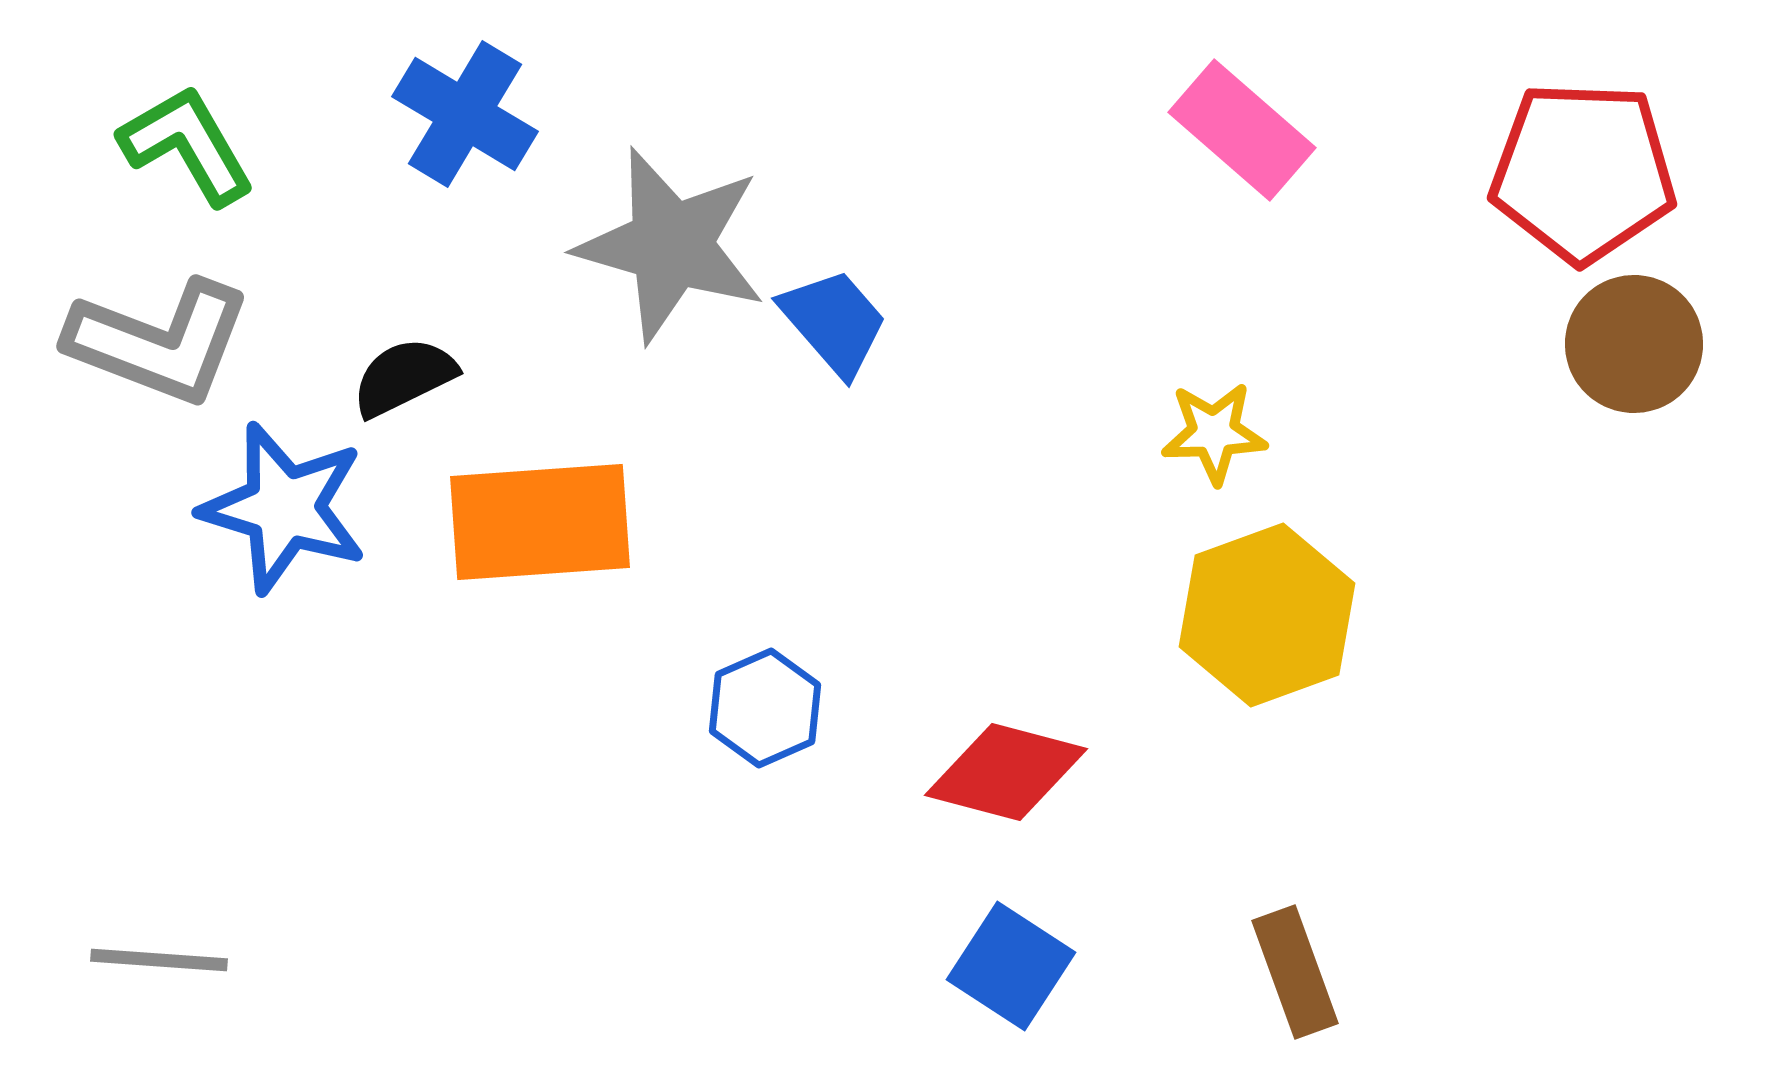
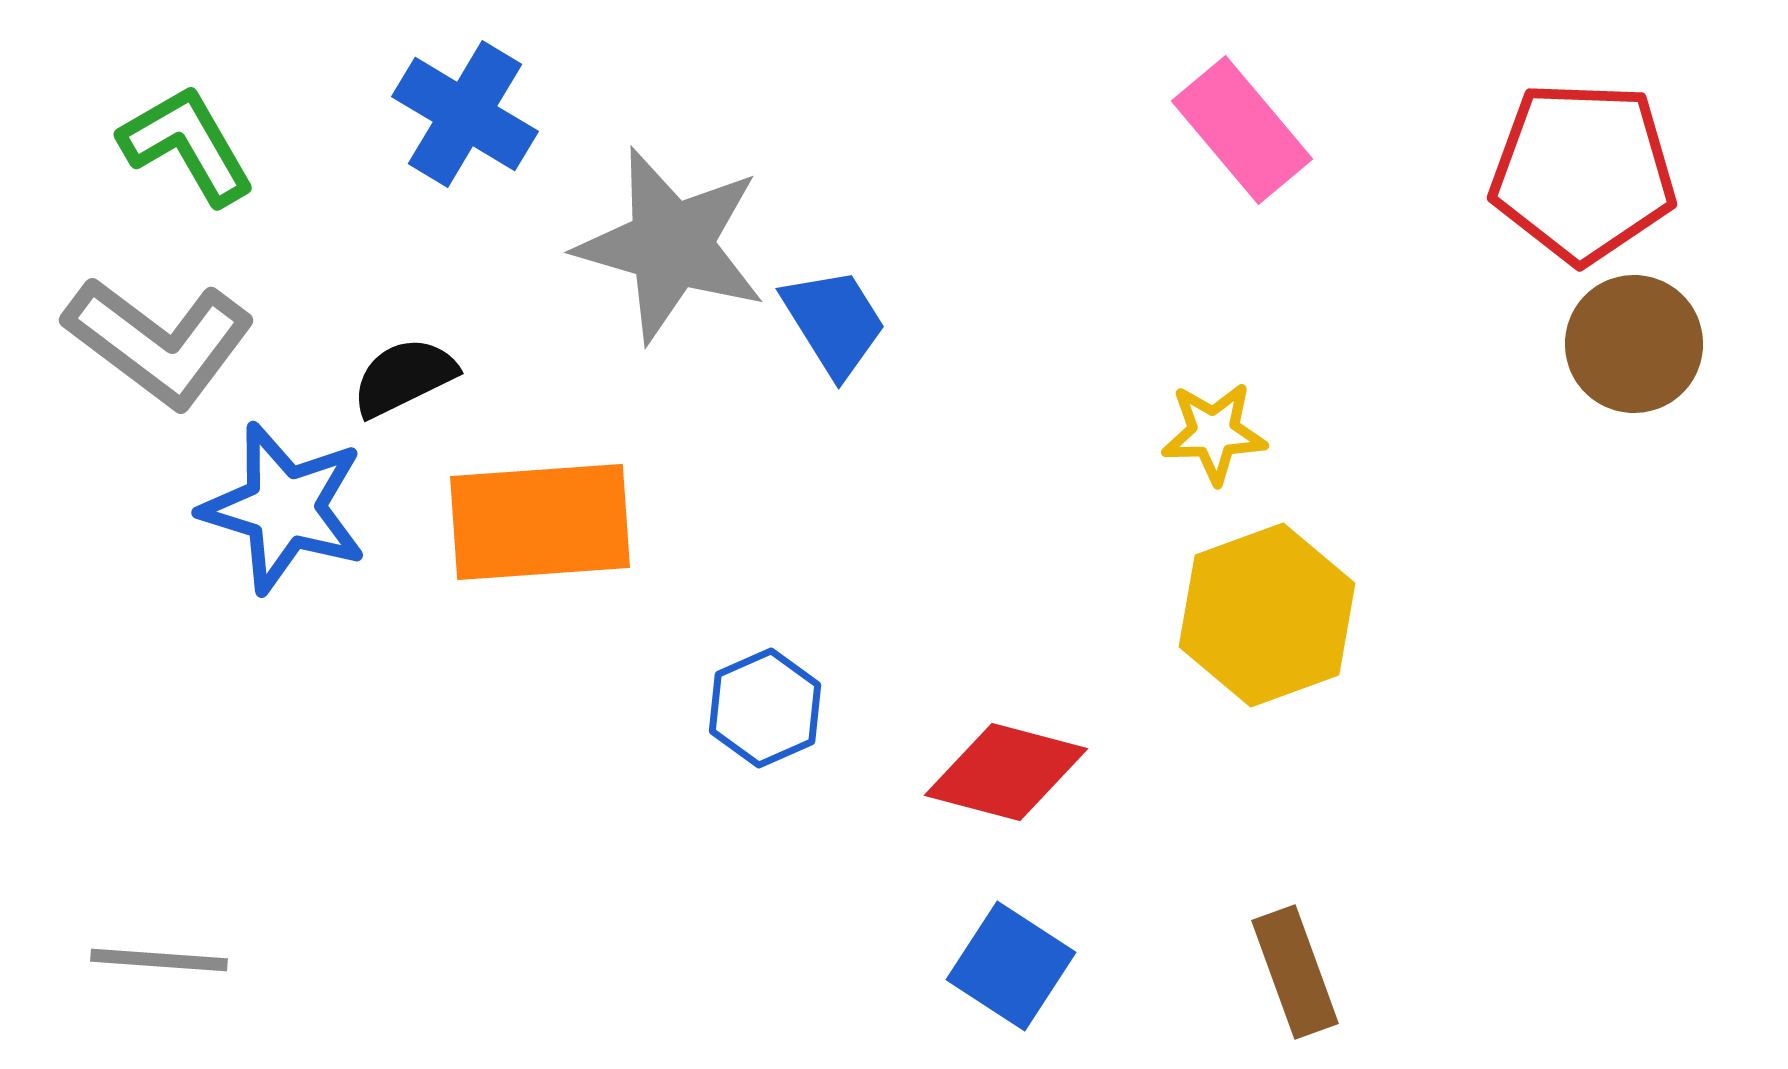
pink rectangle: rotated 9 degrees clockwise
blue trapezoid: rotated 9 degrees clockwise
gray L-shape: rotated 16 degrees clockwise
